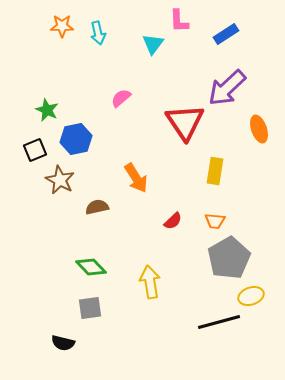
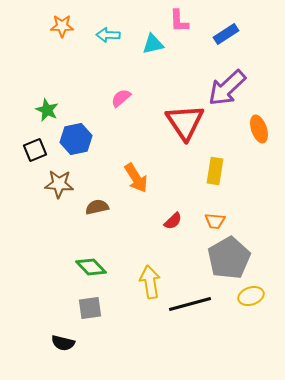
cyan arrow: moved 10 px right, 2 px down; rotated 105 degrees clockwise
cyan triangle: rotated 40 degrees clockwise
brown star: moved 1 px left, 4 px down; rotated 24 degrees counterclockwise
black line: moved 29 px left, 18 px up
